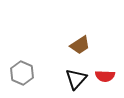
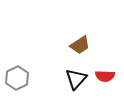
gray hexagon: moved 5 px left, 5 px down; rotated 10 degrees clockwise
